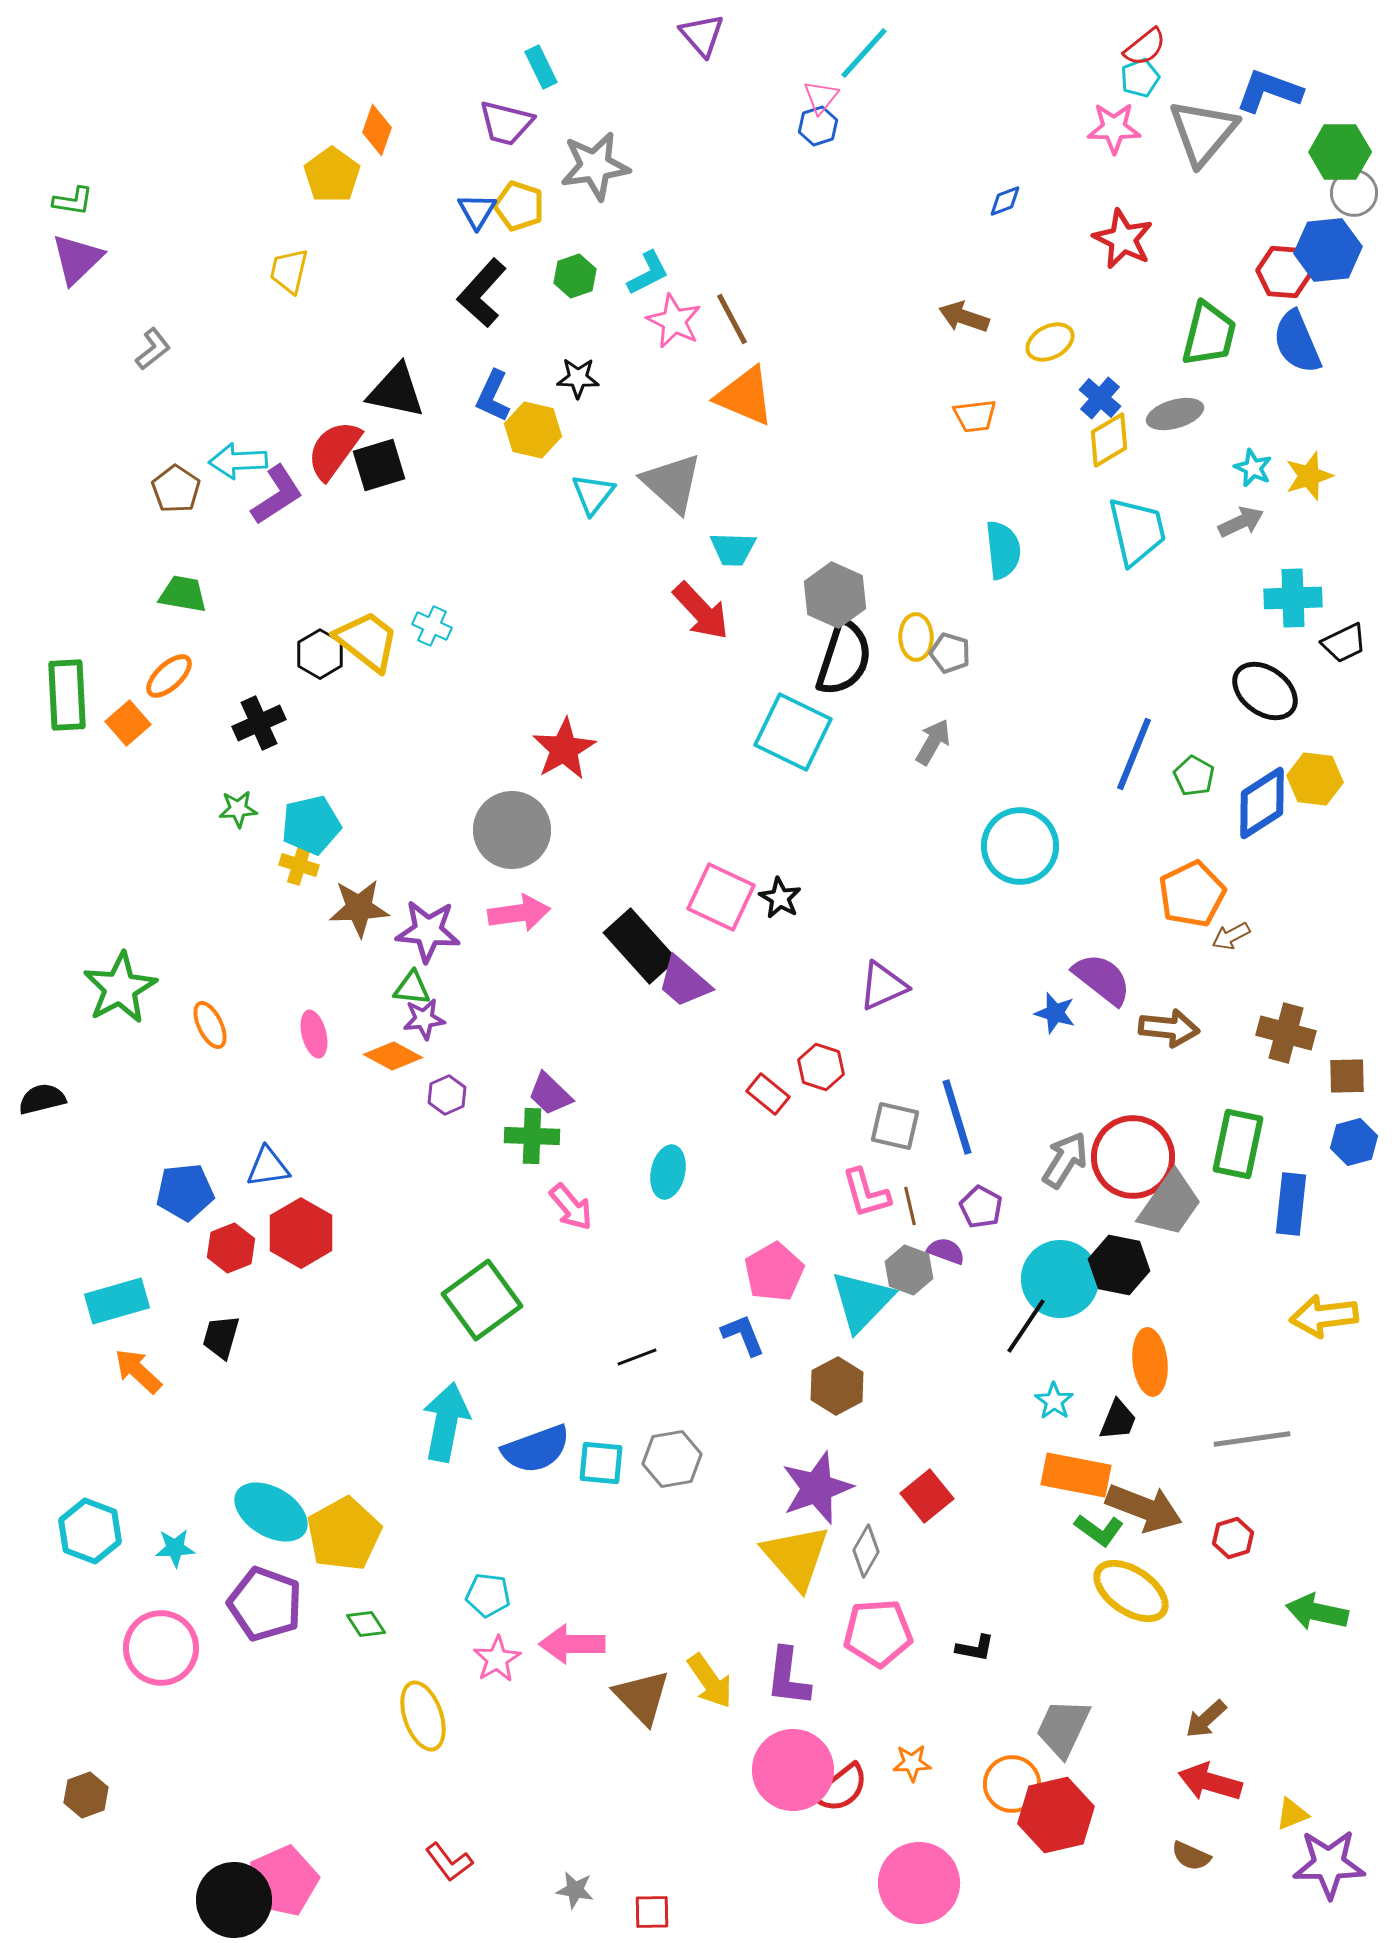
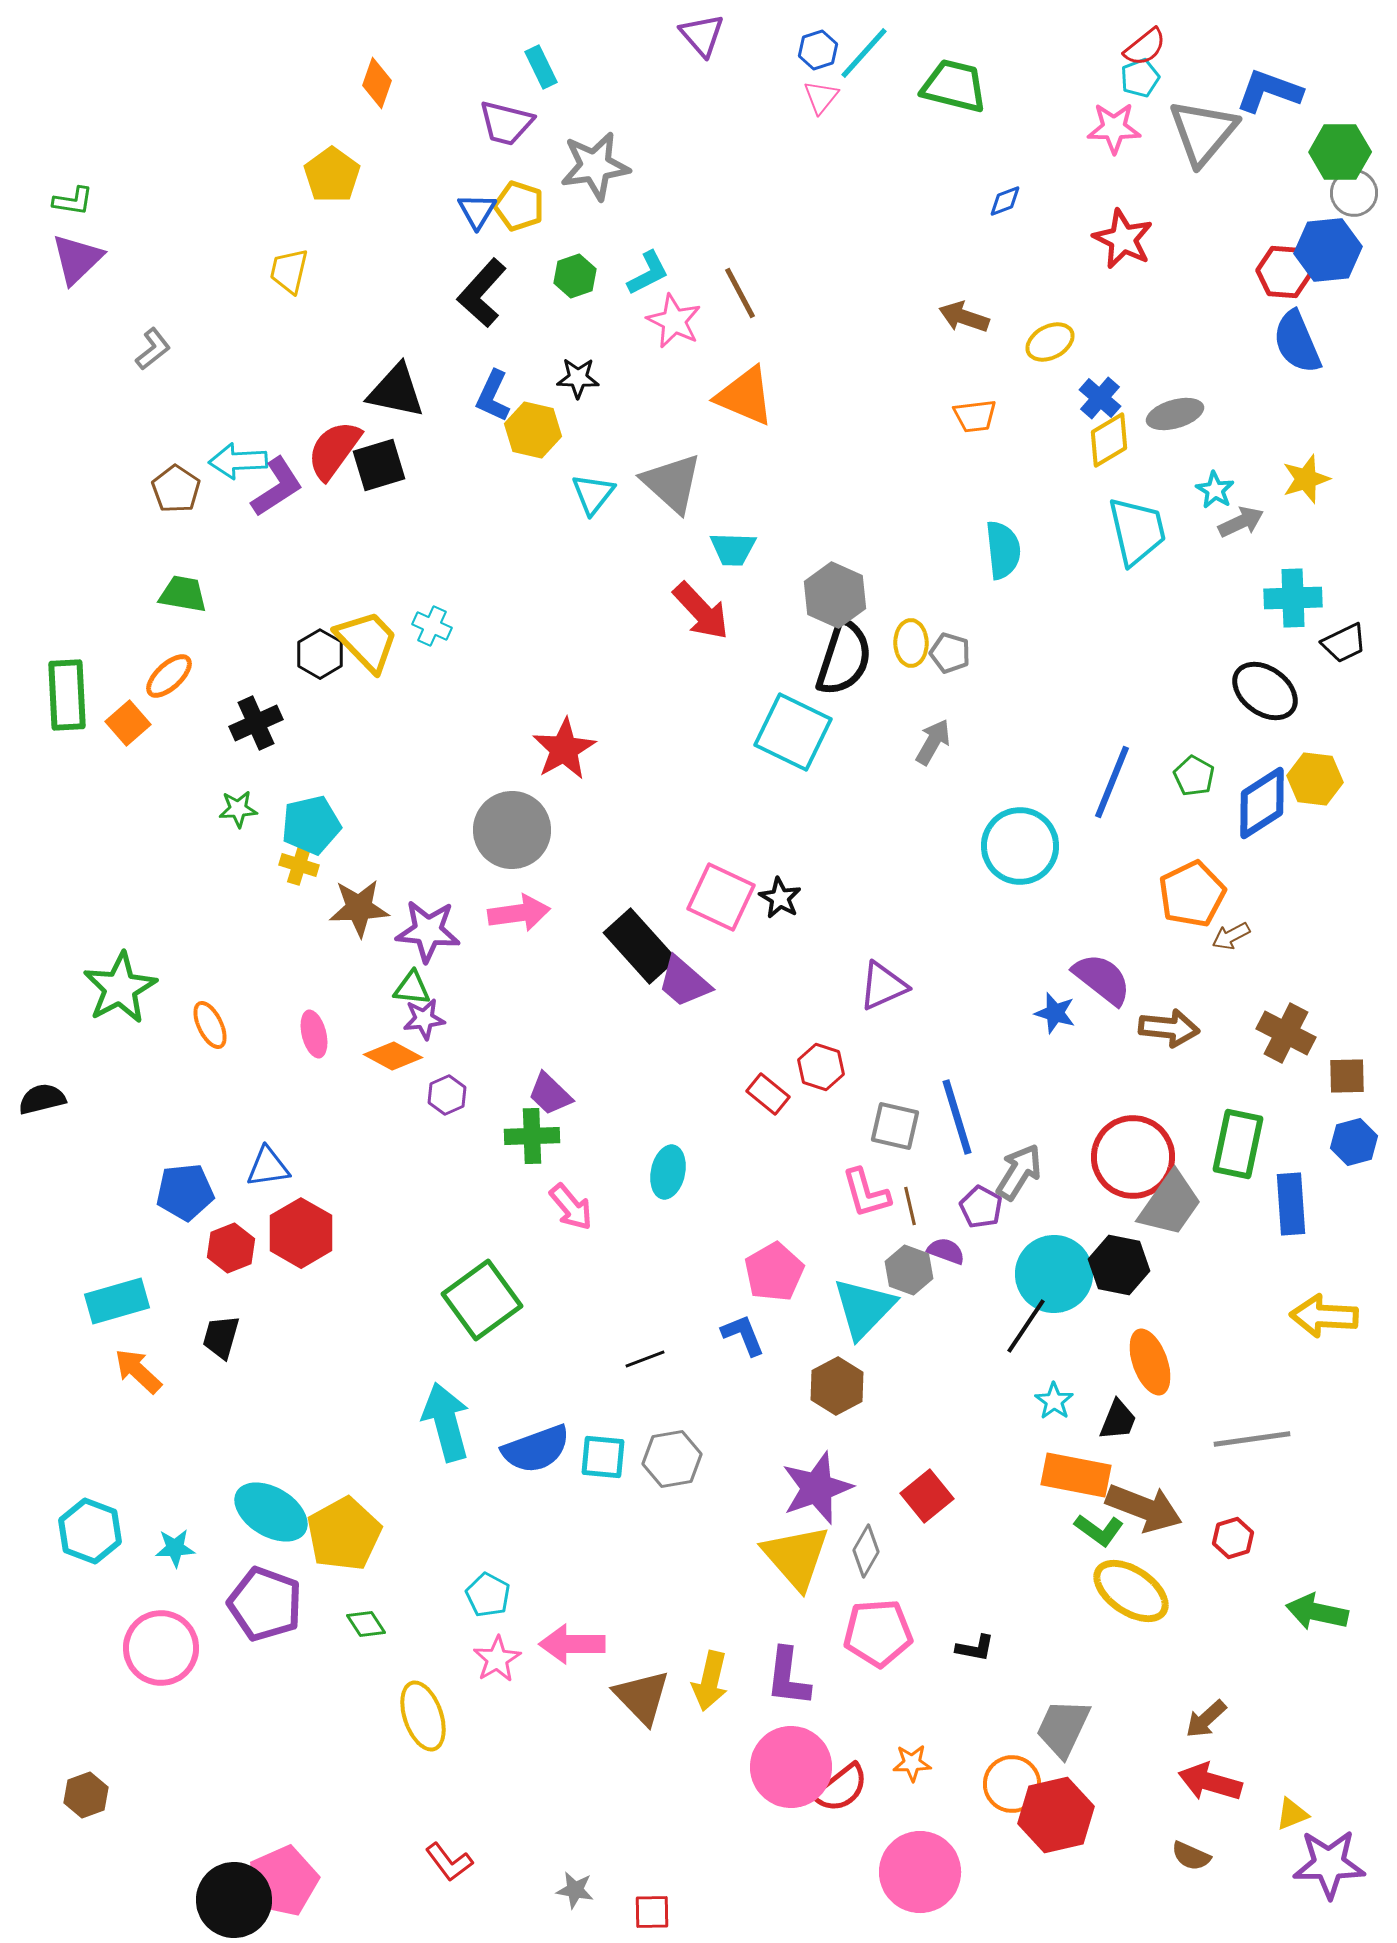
blue hexagon at (818, 126): moved 76 px up
orange diamond at (377, 130): moved 47 px up
brown line at (732, 319): moved 8 px right, 26 px up
green trapezoid at (1209, 334): moved 255 px left, 248 px up; rotated 90 degrees counterclockwise
cyan star at (1253, 468): moved 38 px left, 22 px down; rotated 6 degrees clockwise
yellow star at (1309, 476): moved 3 px left, 3 px down
purple L-shape at (277, 495): moved 8 px up
yellow ellipse at (916, 637): moved 5 px left, 6 px down
yellow trapezoid at (367, 641): rotated 8 degrees clockwise
black cross at (259, 723): moved 3 px left
blue line at (1134, 754): moved 22 px left, 28 px down
brown cross at (1286, 1033): rotated 12 degrees clockwise
green cross at (532, 1136): rotated 4 degrees counterclockwise
gray arrow at (1065, 1160): moved 46 px left, 12 px down
blue rectangle at (1291, 1204): rotated 10 degrees counterclockwise
cyan circle at (1060, 1279): moved 6 px left, 5 px up
cyan triangle at (862, 1301): moved 2 px right, 7 px down
yellow arrow at (1324, 1316): rotated 10 degrees clockwise
black line at (637, 1357): moved 8 px right, 2 px down
orange ellipse at (1150, 1362): rotated 14 degrees counterclockwise
cyan arrow at (446, 1422): rotated 26 degrees counterclockwise
cyan square at (601, 1463): moved 2 px right, 6 px up
cyan pentagon at (488, 1595): rotated 21 degrees clockwise
yellow arrow at (710, 1681): rotated 48 degrees clockwise
pink circle at (793, 1770): moved 2 px left, 3 px up
pink circle at (919, 1883): moved 1 px right, 11 px up
